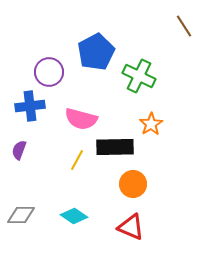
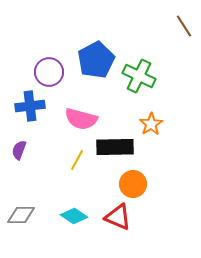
blue pentagon: moved 8 px down
red triangle: moved 13 px left, 10 px up
